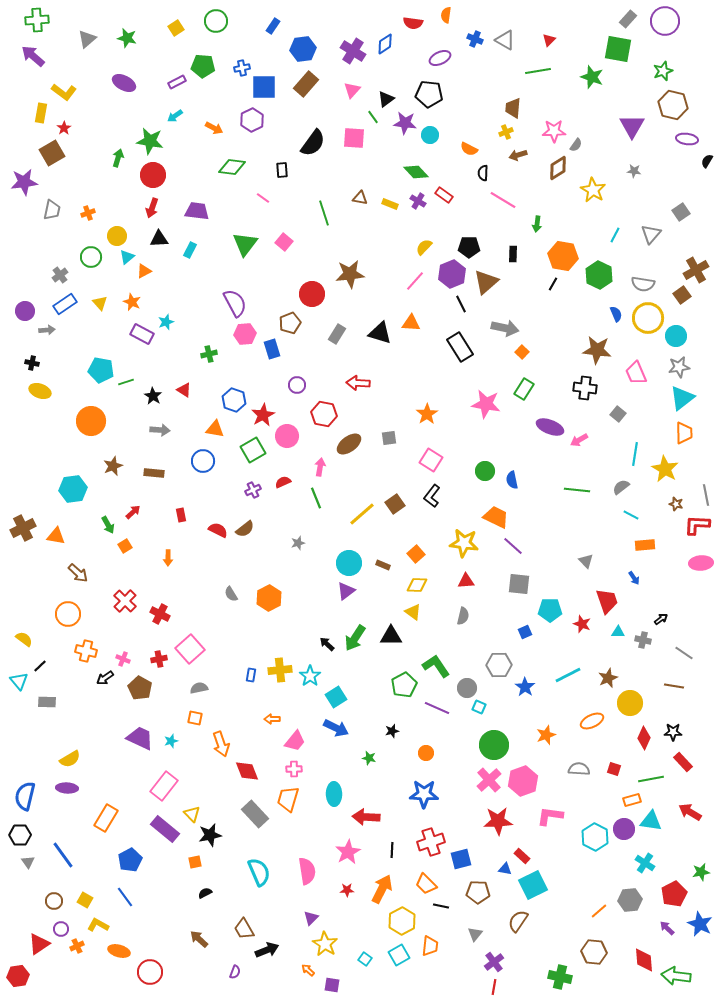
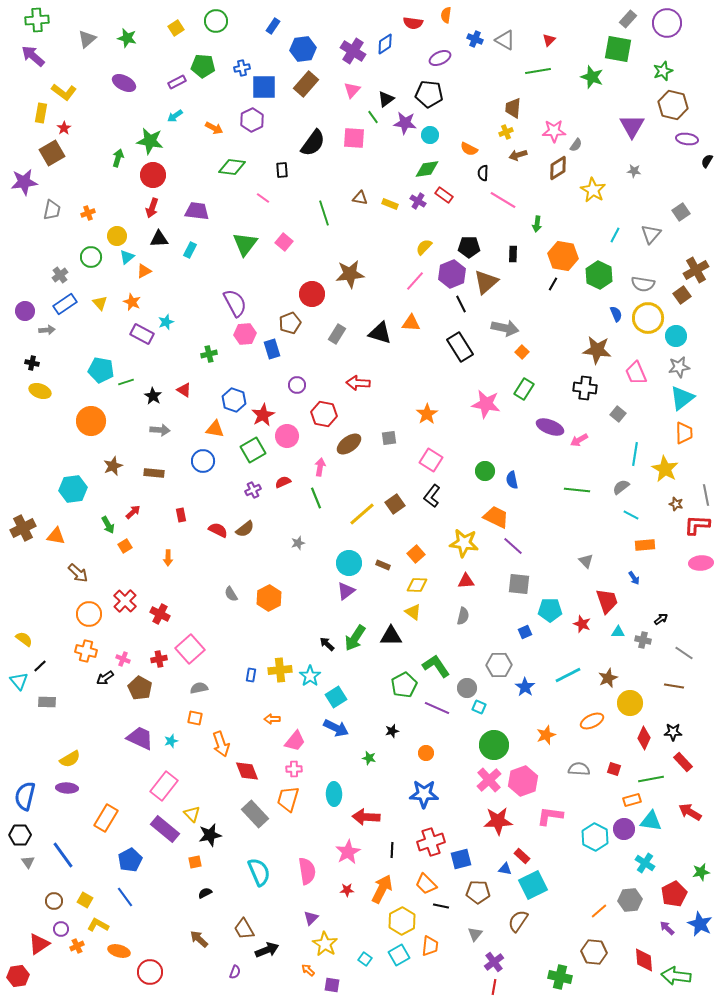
purple circle at (665, 21): moved 2 px right, 2 px down
green diamond at (416, 172): moved 11 px right, 3 px up; rotated 55 degrees counterclockwise
orange circle at (68, 614): moved 21 px right
